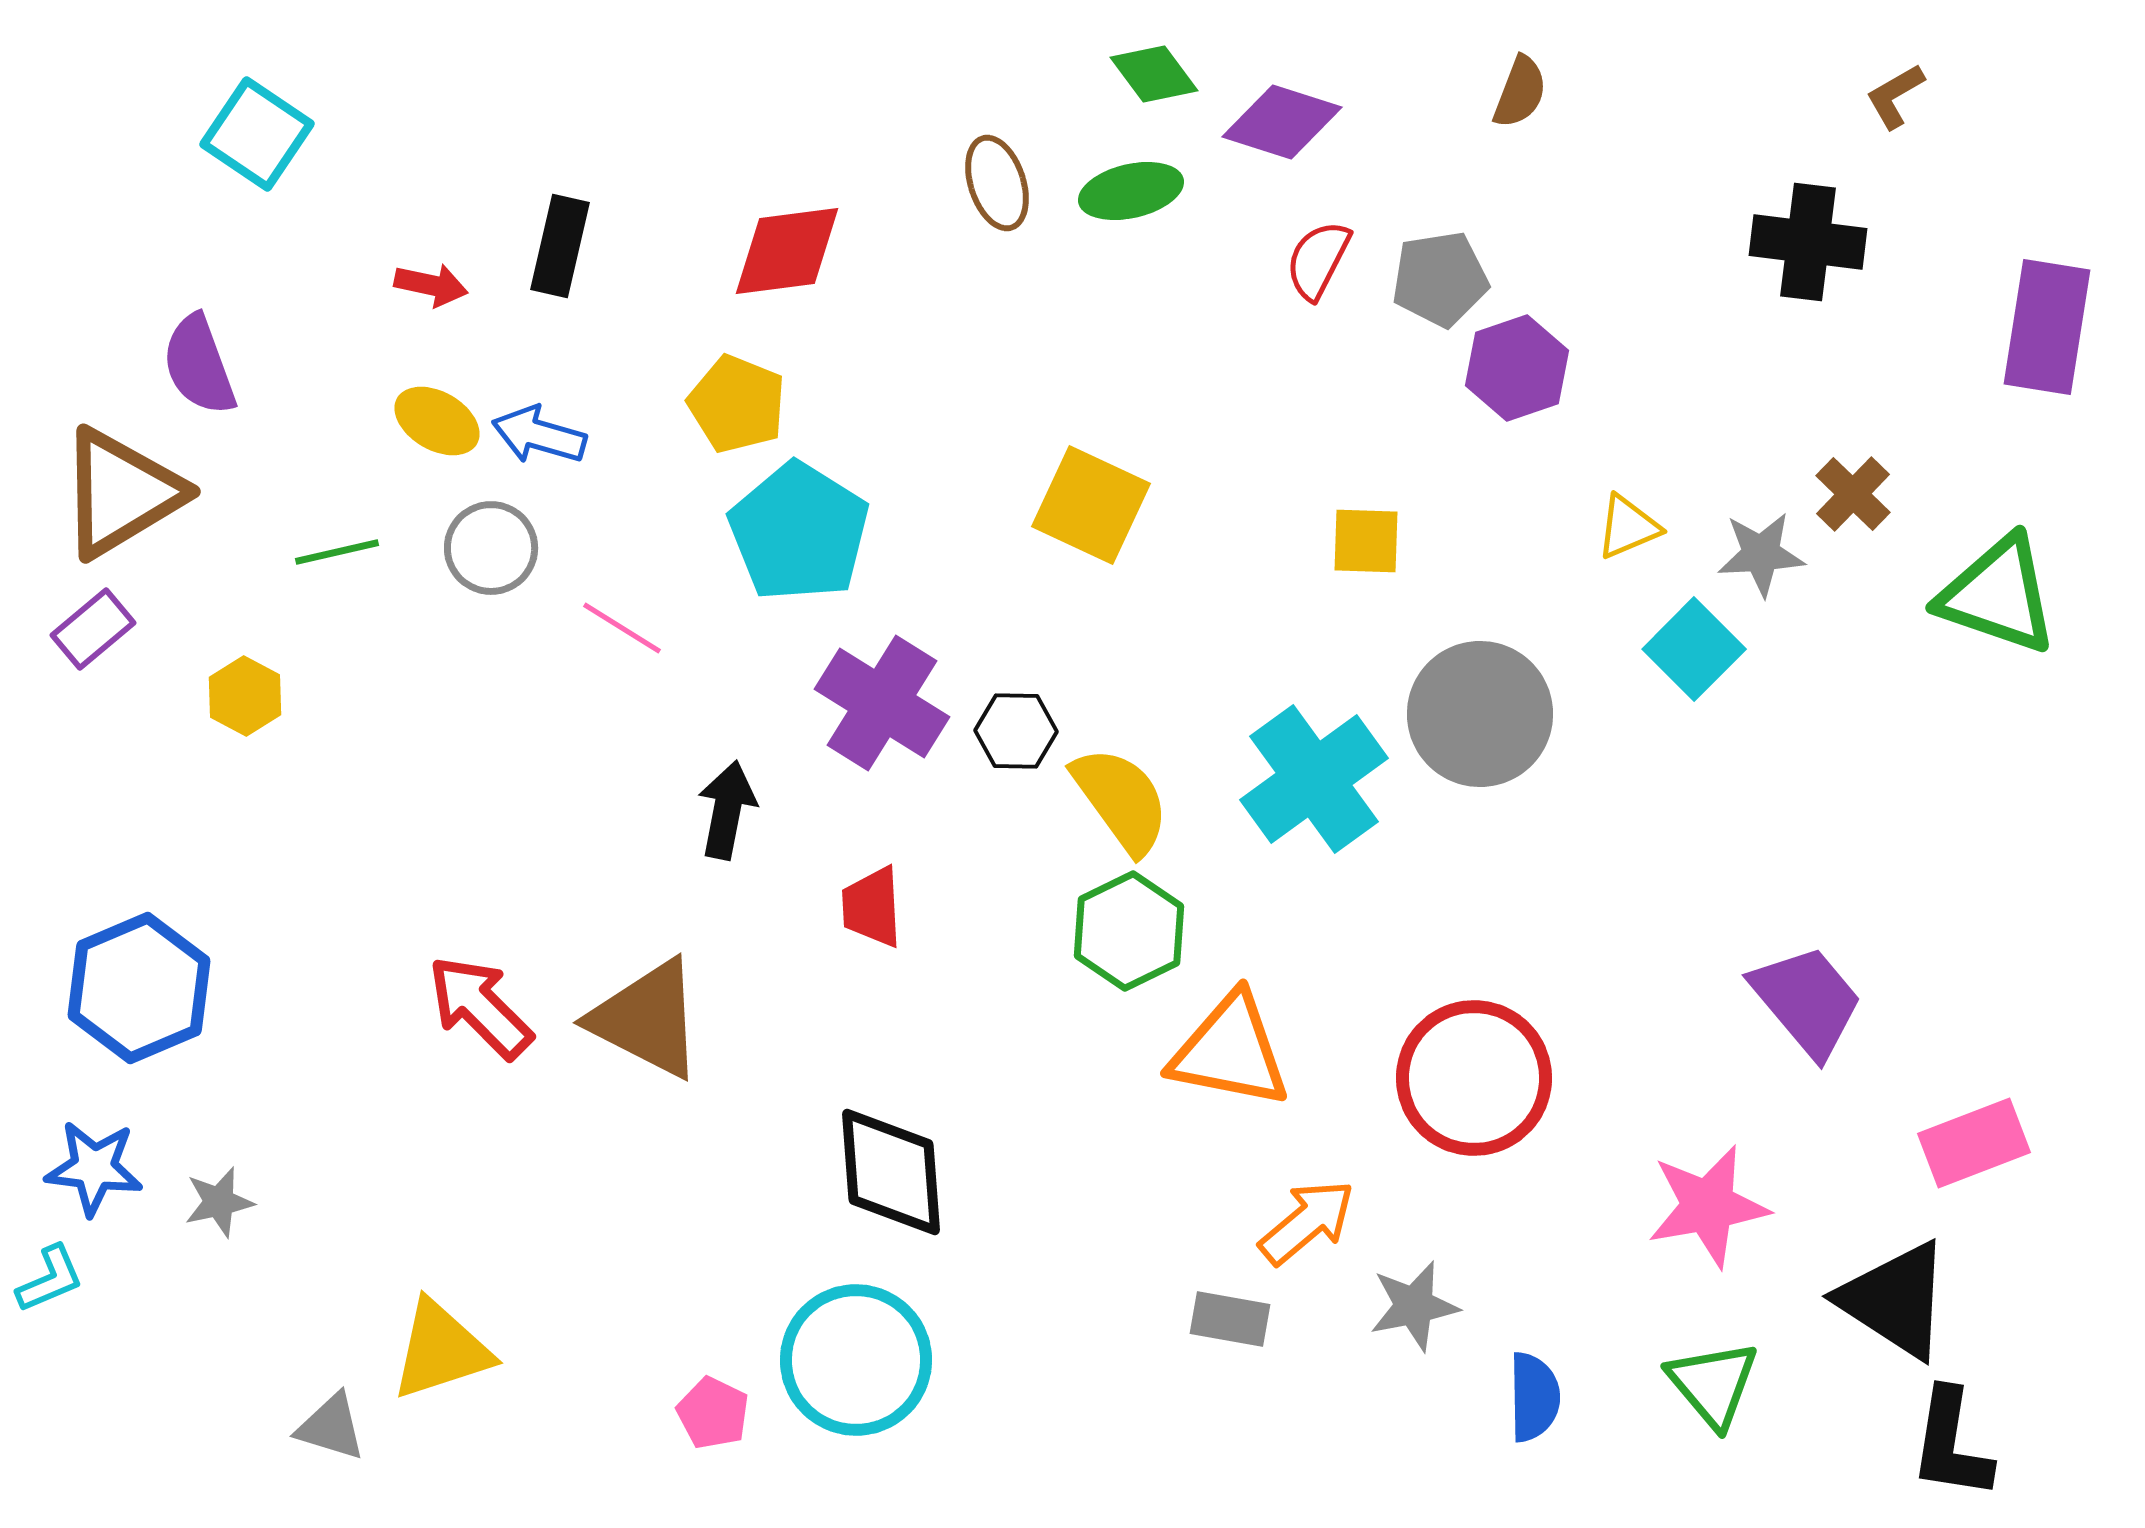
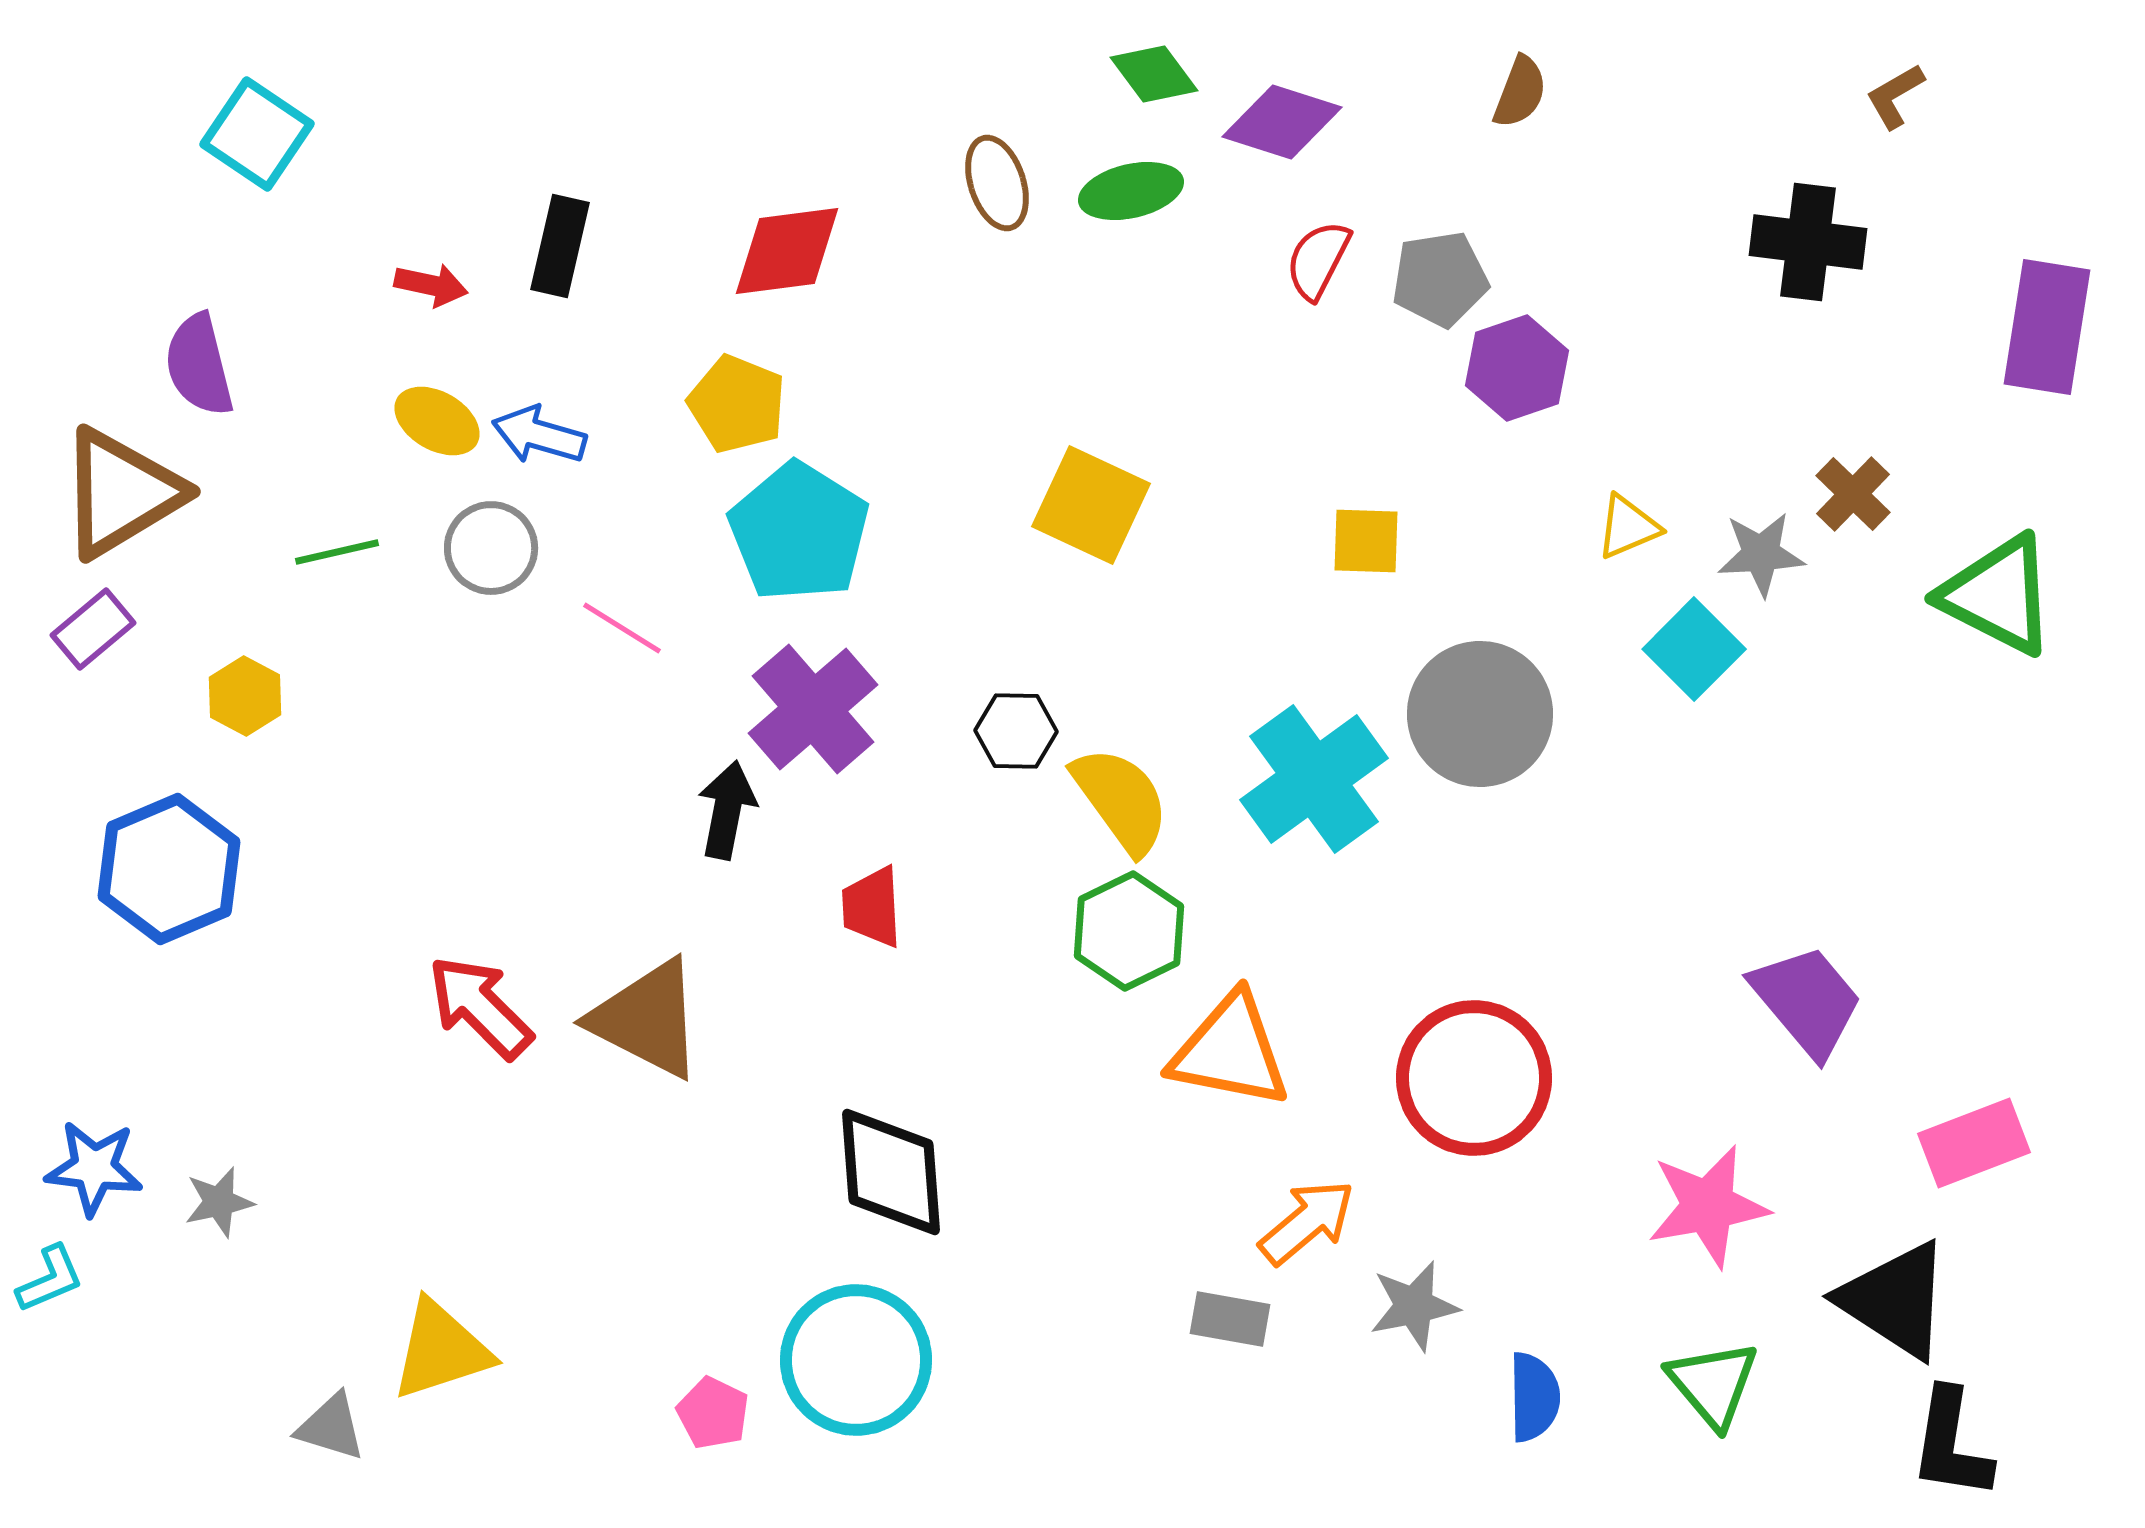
purple semicircle at (199, 365): rotated 6 degrees clockwise
green triangle at (1998, 595): rotated 8 degrees clockwise
purple cross at (882, 703): moved 69 px left, 6 px down; rotated 17 degrees clockwise
blue hexagon at (139, 988): moved 30 px right, 119 px up
